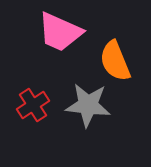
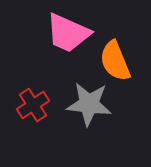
pink trapezoid: moved 8 px right, 1 px down
gray star: moved 1 px right, 1 px up
